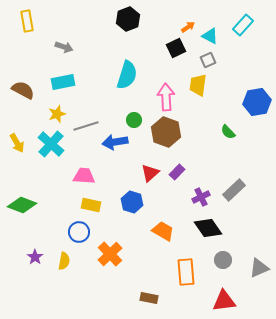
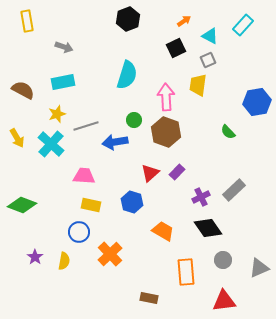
orange arrow at (188, 27): moved 4 px left, 6 px up
yellow arrow at (17, 143): moved 5 px up
